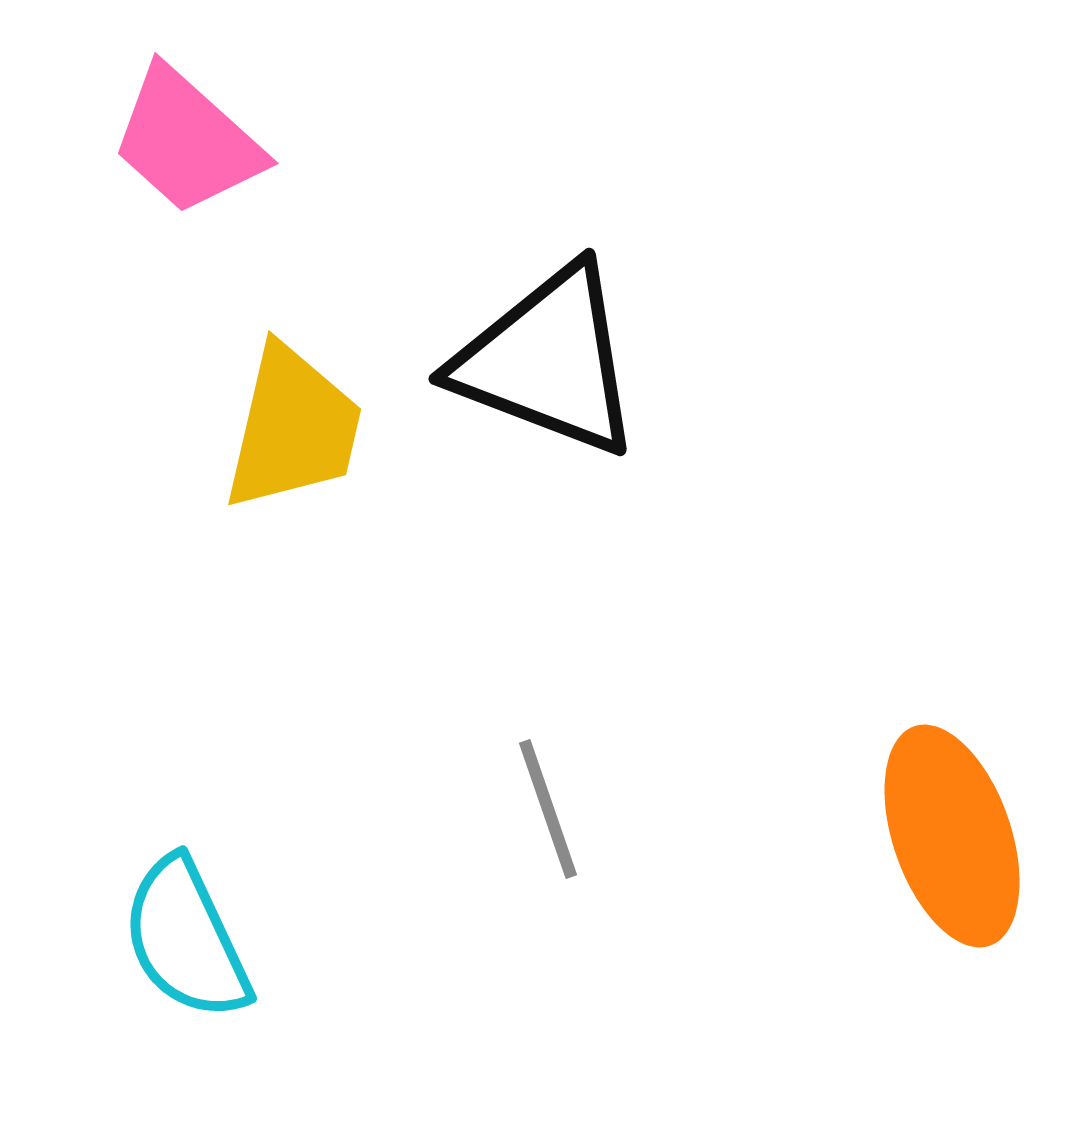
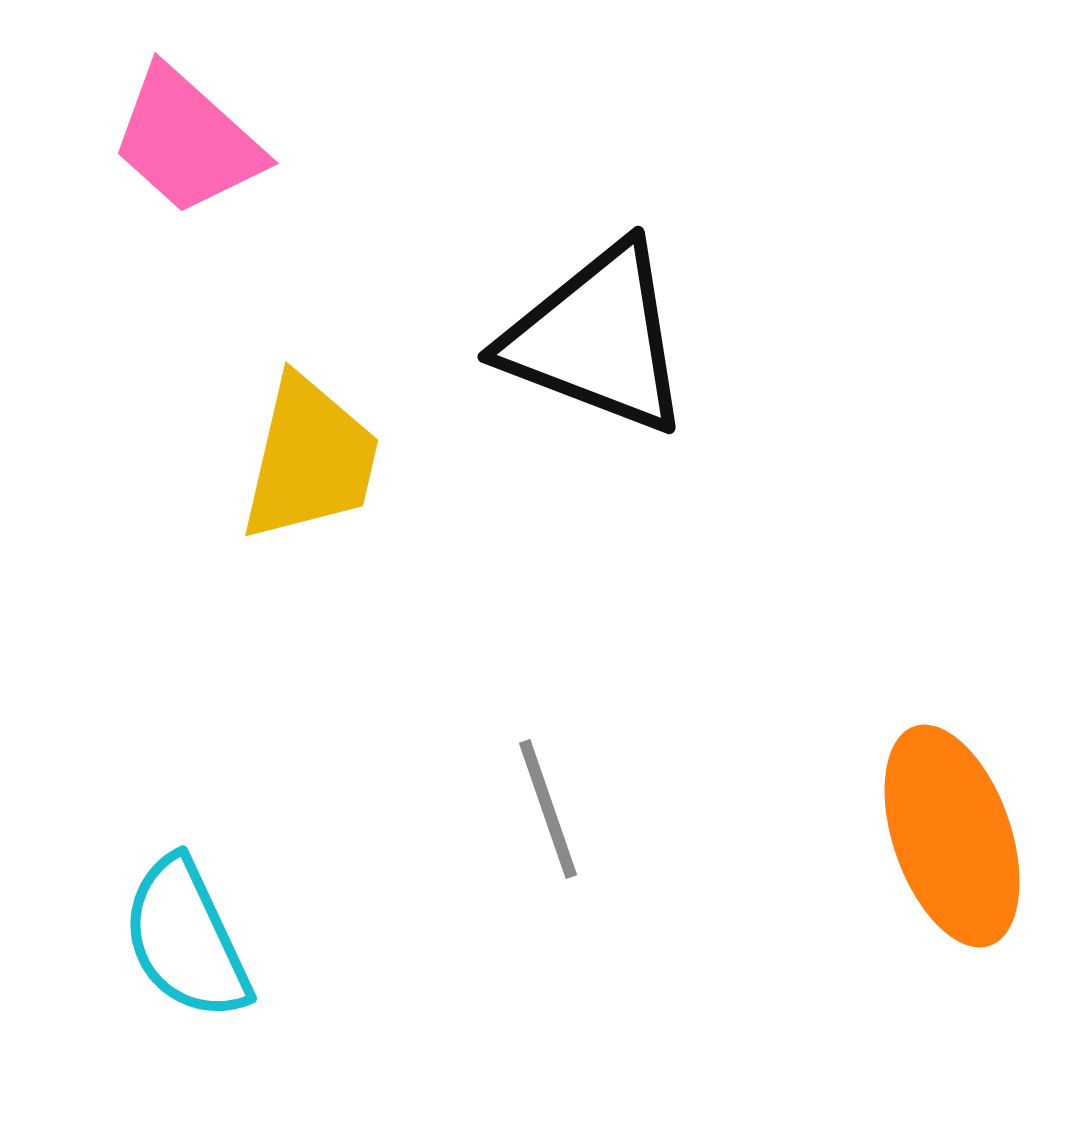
black triangle: moved 49 px right, 22 px up
yellow trapezoid: moved 17 px right, 31 px down
